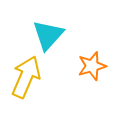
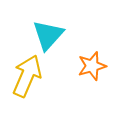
yellow arrow: moved 1 px right, 1 px up
